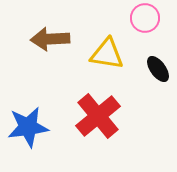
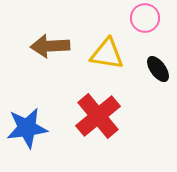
brown arrow: moved 7 px down
blue star: moved 1 px left, 1 px down
